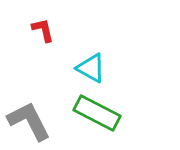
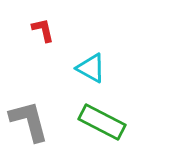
green rectangle: moved 5 px right, 9 px down
gray L-shape: rotated 12 degrees clockwise
